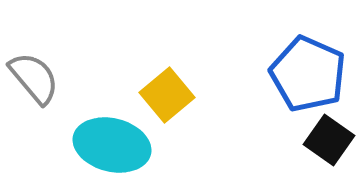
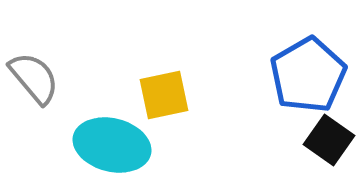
blue pentagon: moved 1 px down; rotated 18 degrees clockwise
yellow square: moved 3 px left; rotated 28 degrees clockwise
